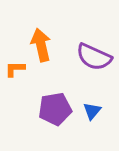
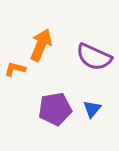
orange arrow: rotated 36 degrees clockwise
orange L-shape: rotated 15 degrees clockwise
blue triangle: moved 2 px up
